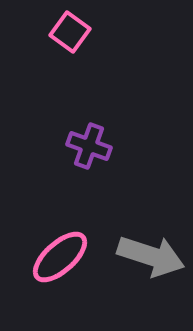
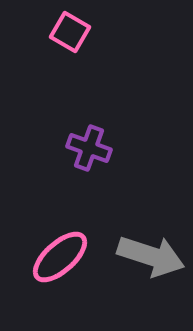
pink square: rotated 6 degrees counterclockwise
purple cross: moved 2 px down
